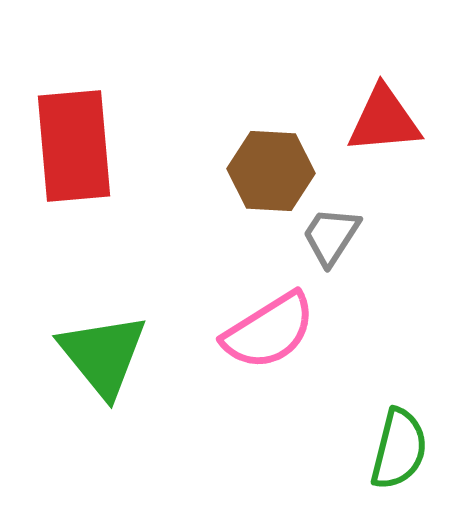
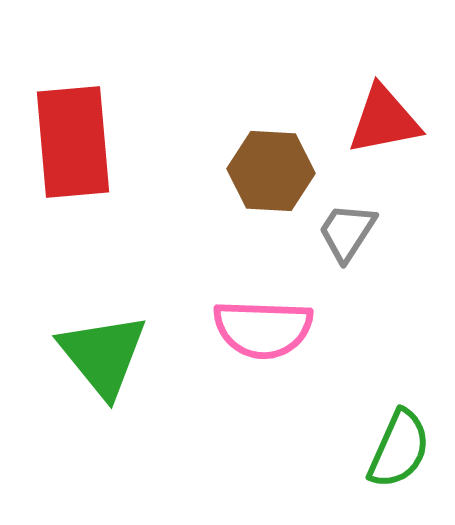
red triangle: rotated 6 degrees counterclockwise
red rectangle: moved 1 px left, 4 px up
gray trapezoid: moved 16 px right, 4 px up
pink semicircle: moved 6 px left, 2 px up; rotated 34 degrees clockwise
green semicircle: rotated 10 degrees clockwise
